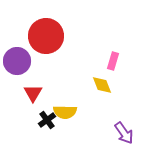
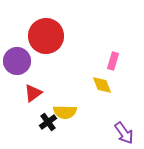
red triangle: rotated 24 degrees clockwise
black cross: moved 1 px right, 2 px down
